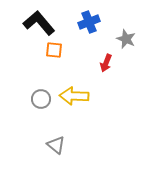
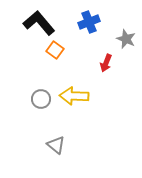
orange square: moved 1 px right; rotated 30 degrees clockwise
